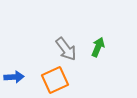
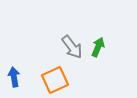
gray arrow: moved 6 px right, 2 px up
blue arrow: rotated 96 degrees counterclockwise
